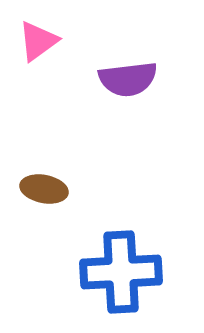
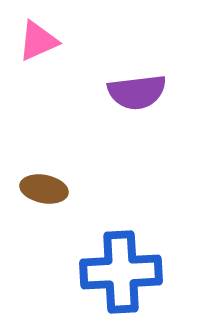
pink triangle: rotated 12 degrees clockwise
purple semicircle: moved 9 px right, 13 px down
